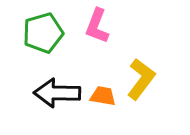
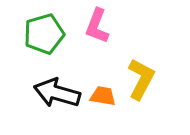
green pentagon: moved 1 px right, 1 px down
yellow L-shape: rotated 9 degrees counterclockwise
black arrow: rotated 15 degrees clockwise
